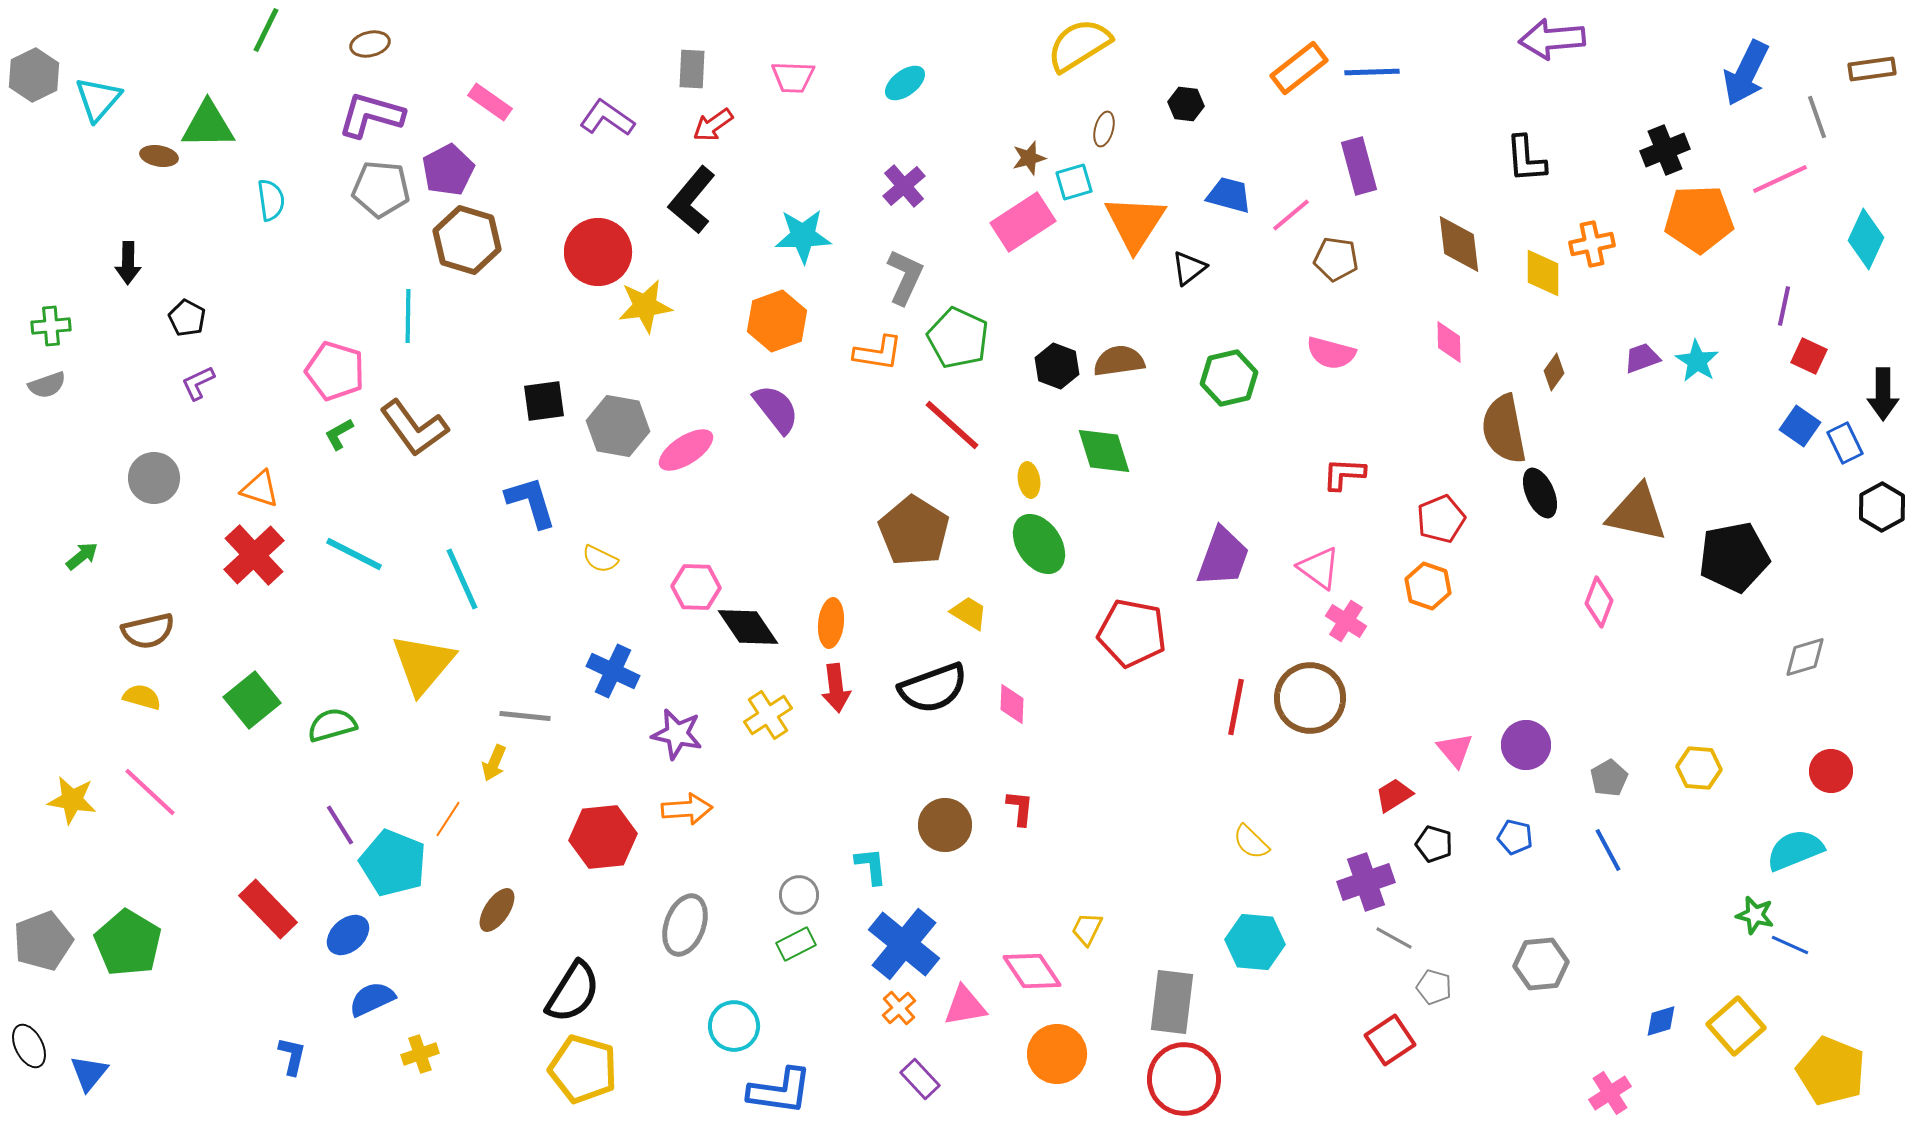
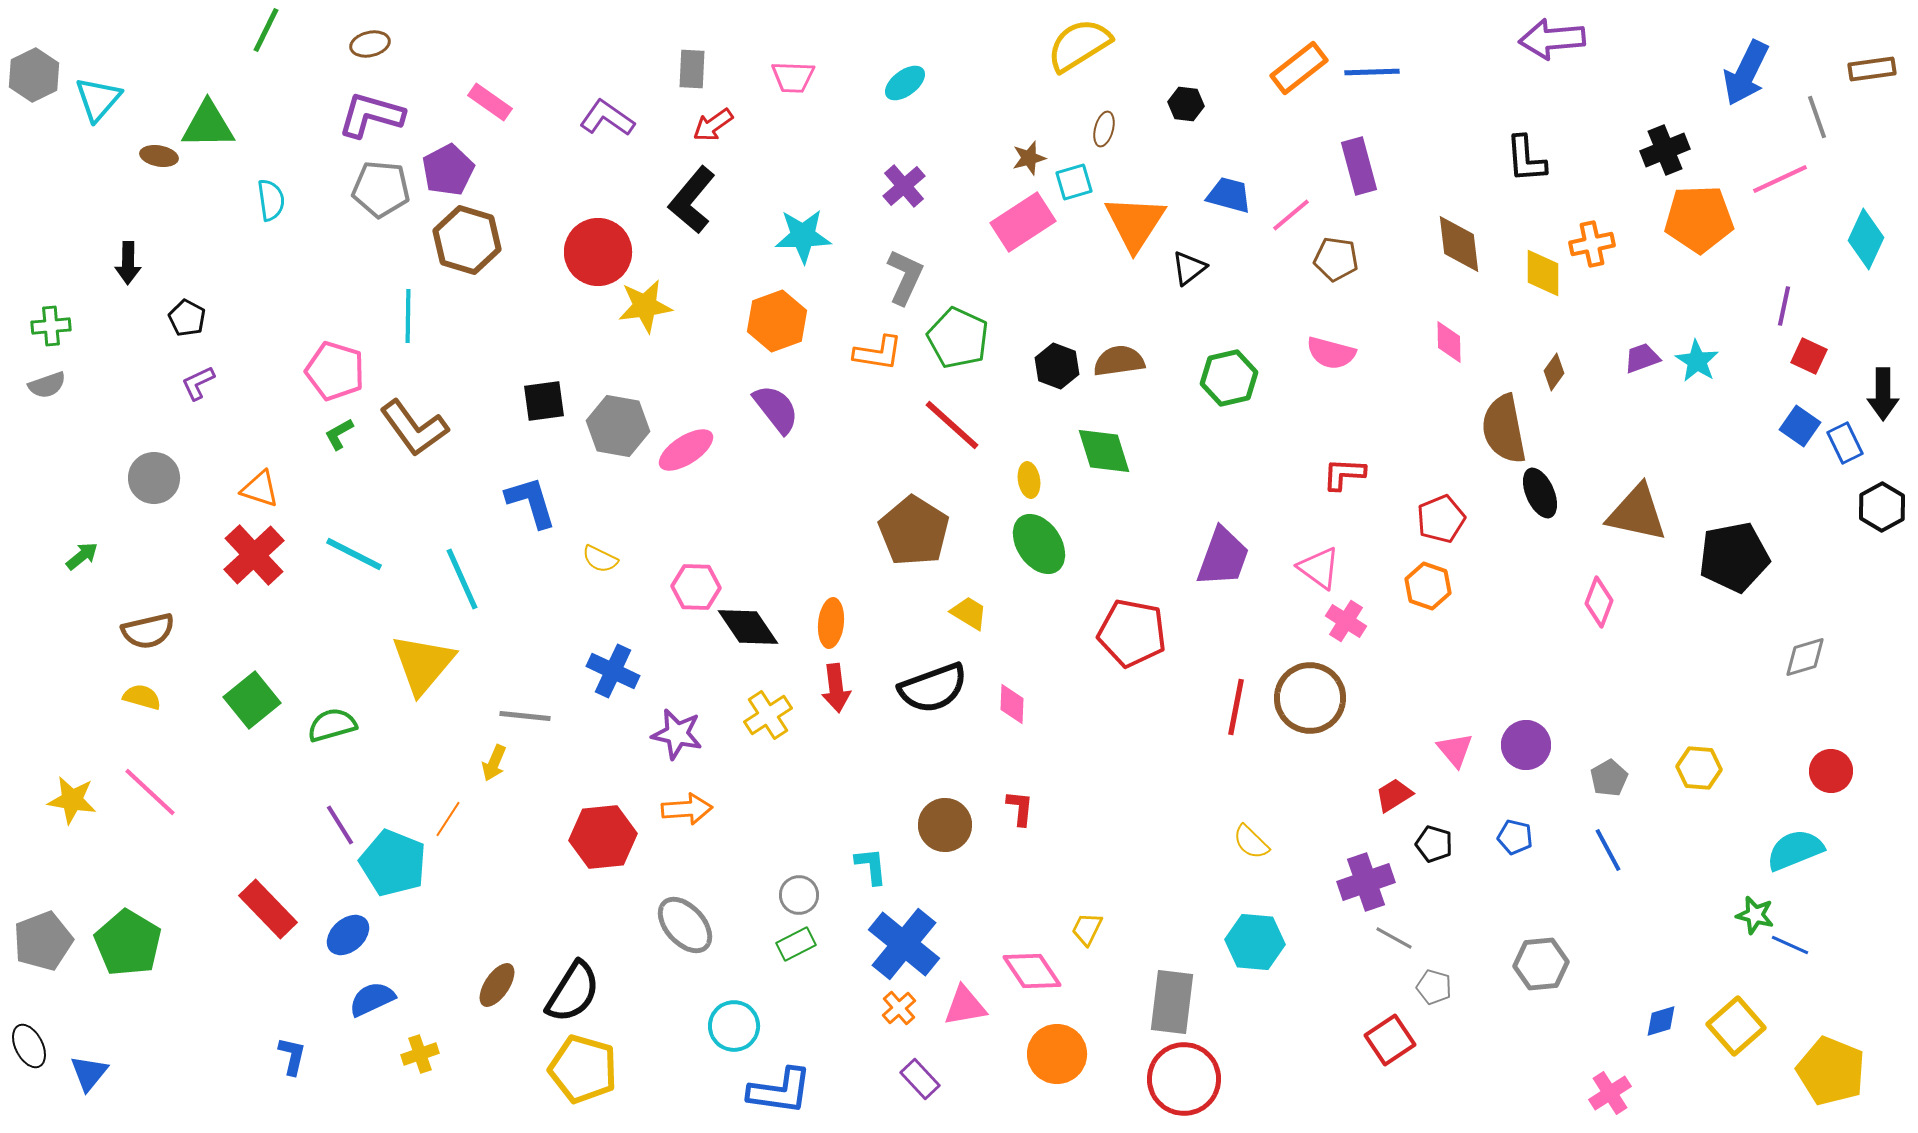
brown ellipse at (497, 910): moved 75 px down
gray ellipse at (685, 925): rotated 62 degrees counterclockwise
